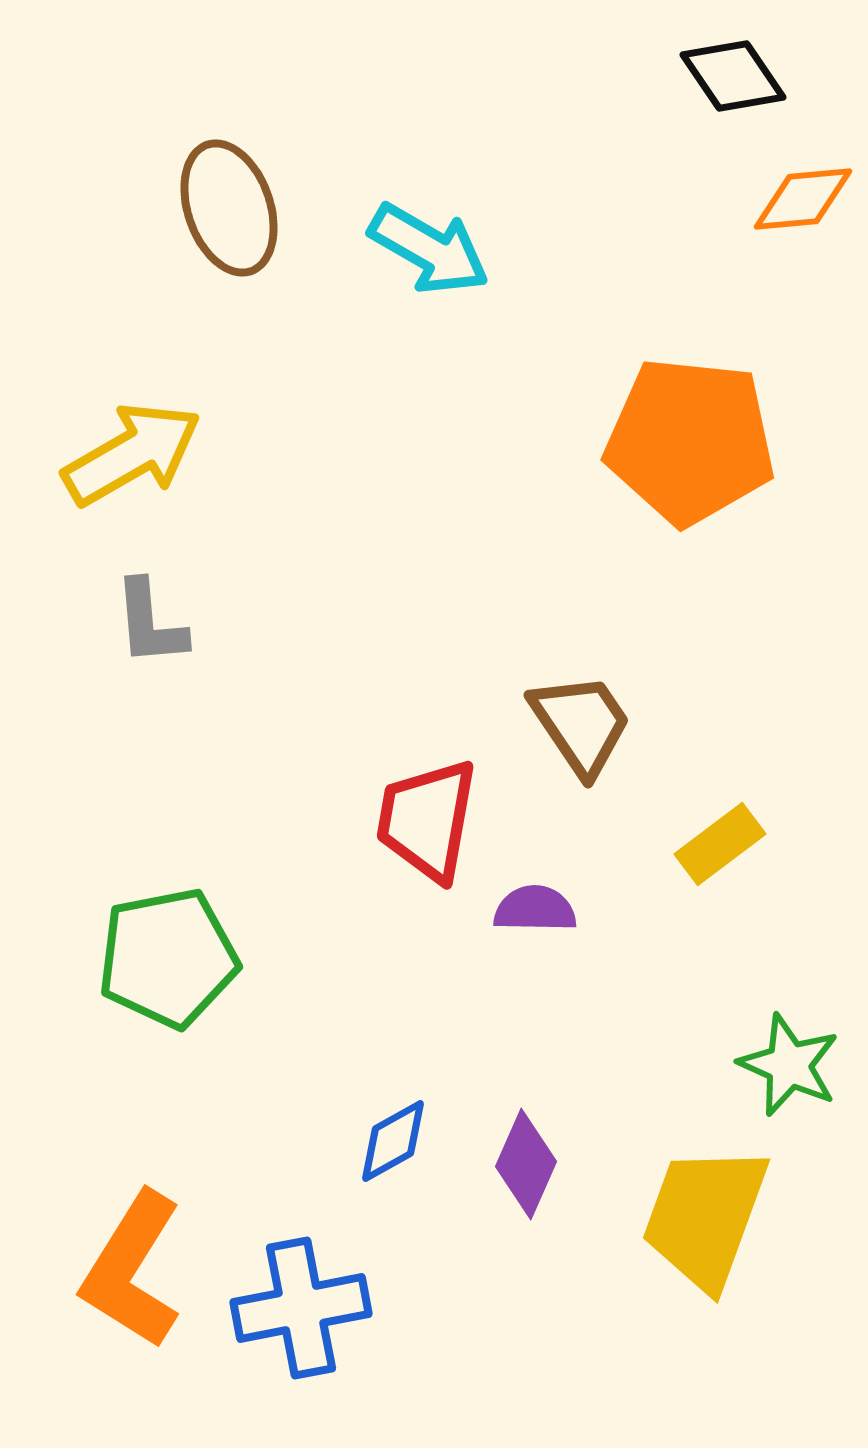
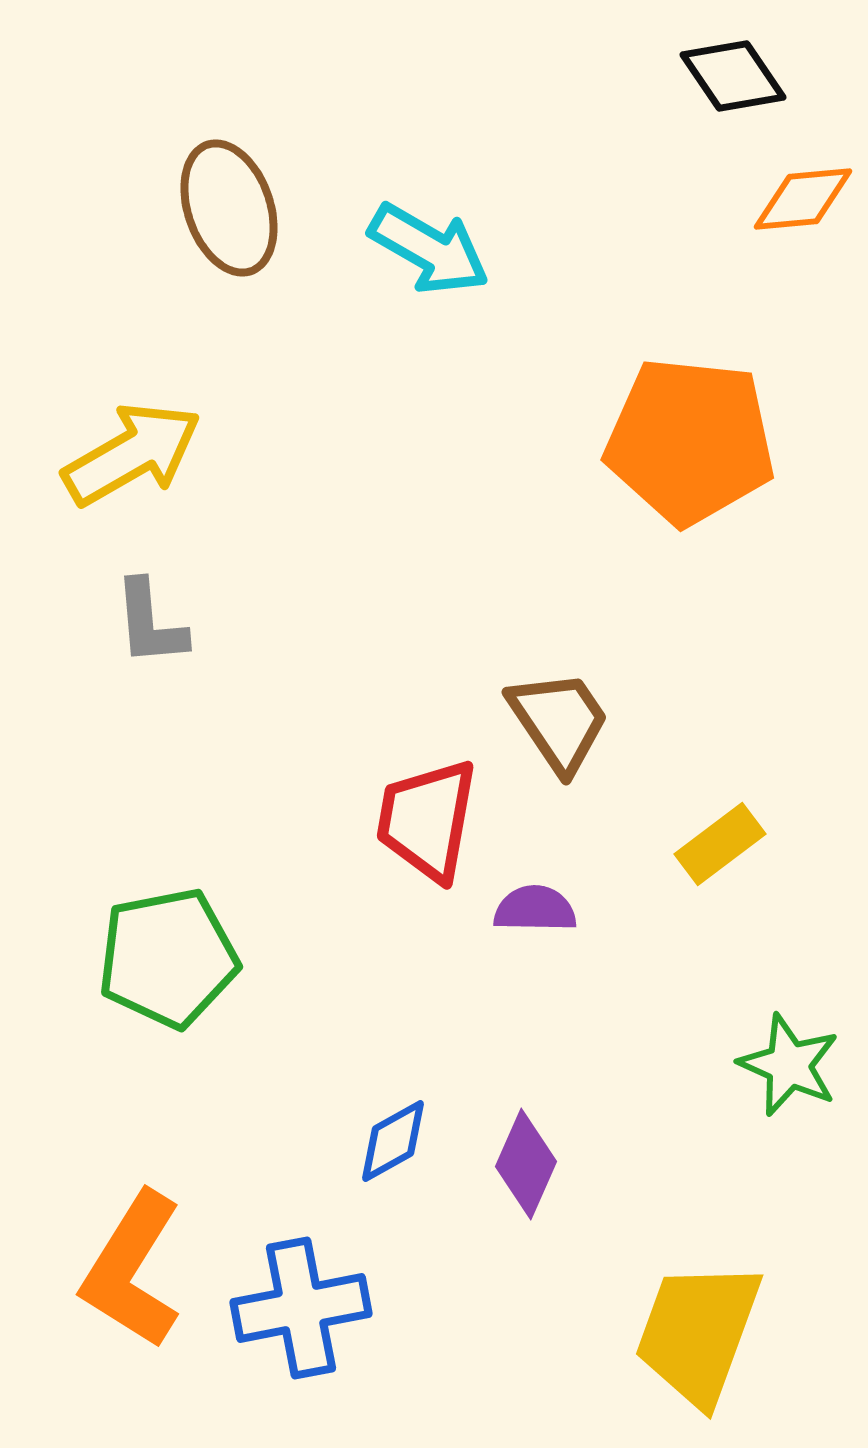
brown trapezoid: moved 22 px left, 3 px up
yellow trapezoid: moved 7 px left, 116 px down
